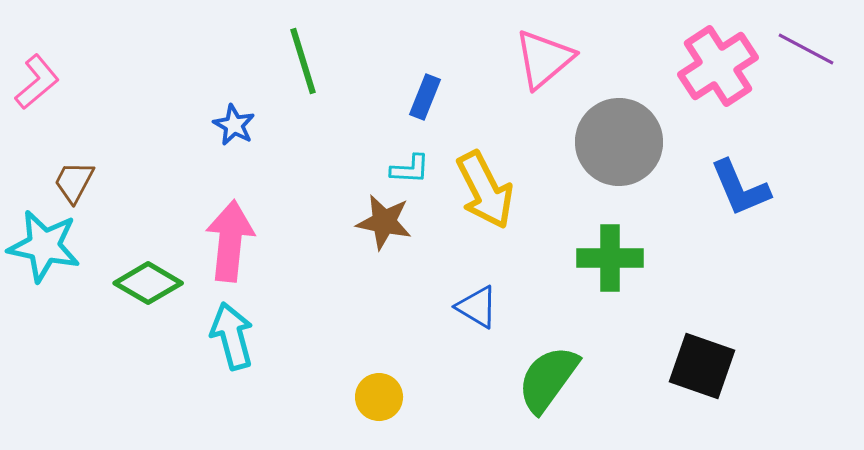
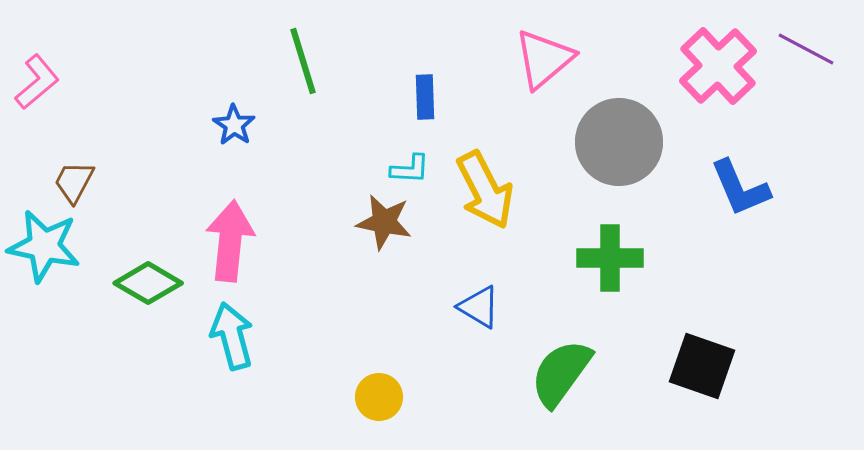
pink cross: rotated 10 degrees counterclockwise
blue rectangle: rotated 24 degrees counterclockwise
blue star: rotated 6 degrees clockwise
blue triangle: moved 2 px right
green semicircle: moved 13 px right, 6 px up
